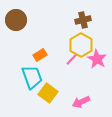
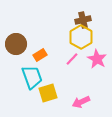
brown circle: moved 24 px down
yellow hexagon: moved 8 px up
yellow square: rotated 36 degrees clockwise
